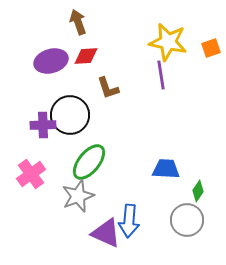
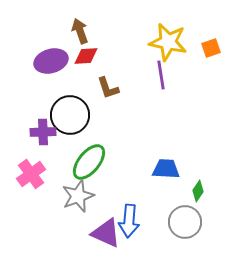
brown arrow: moved 2 px right, 9 px down
purple cross: moved 7 px down
gray circle: moved 2 px left, 2 px down
